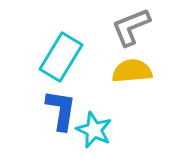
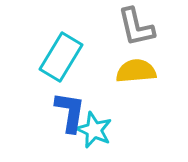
gray L-shape: moved 5 px right; rotated 81 degrees counterclockwise
yellow semicircle: moved 4 px right
blue L-shape: moved 9 px right, 2 px down
